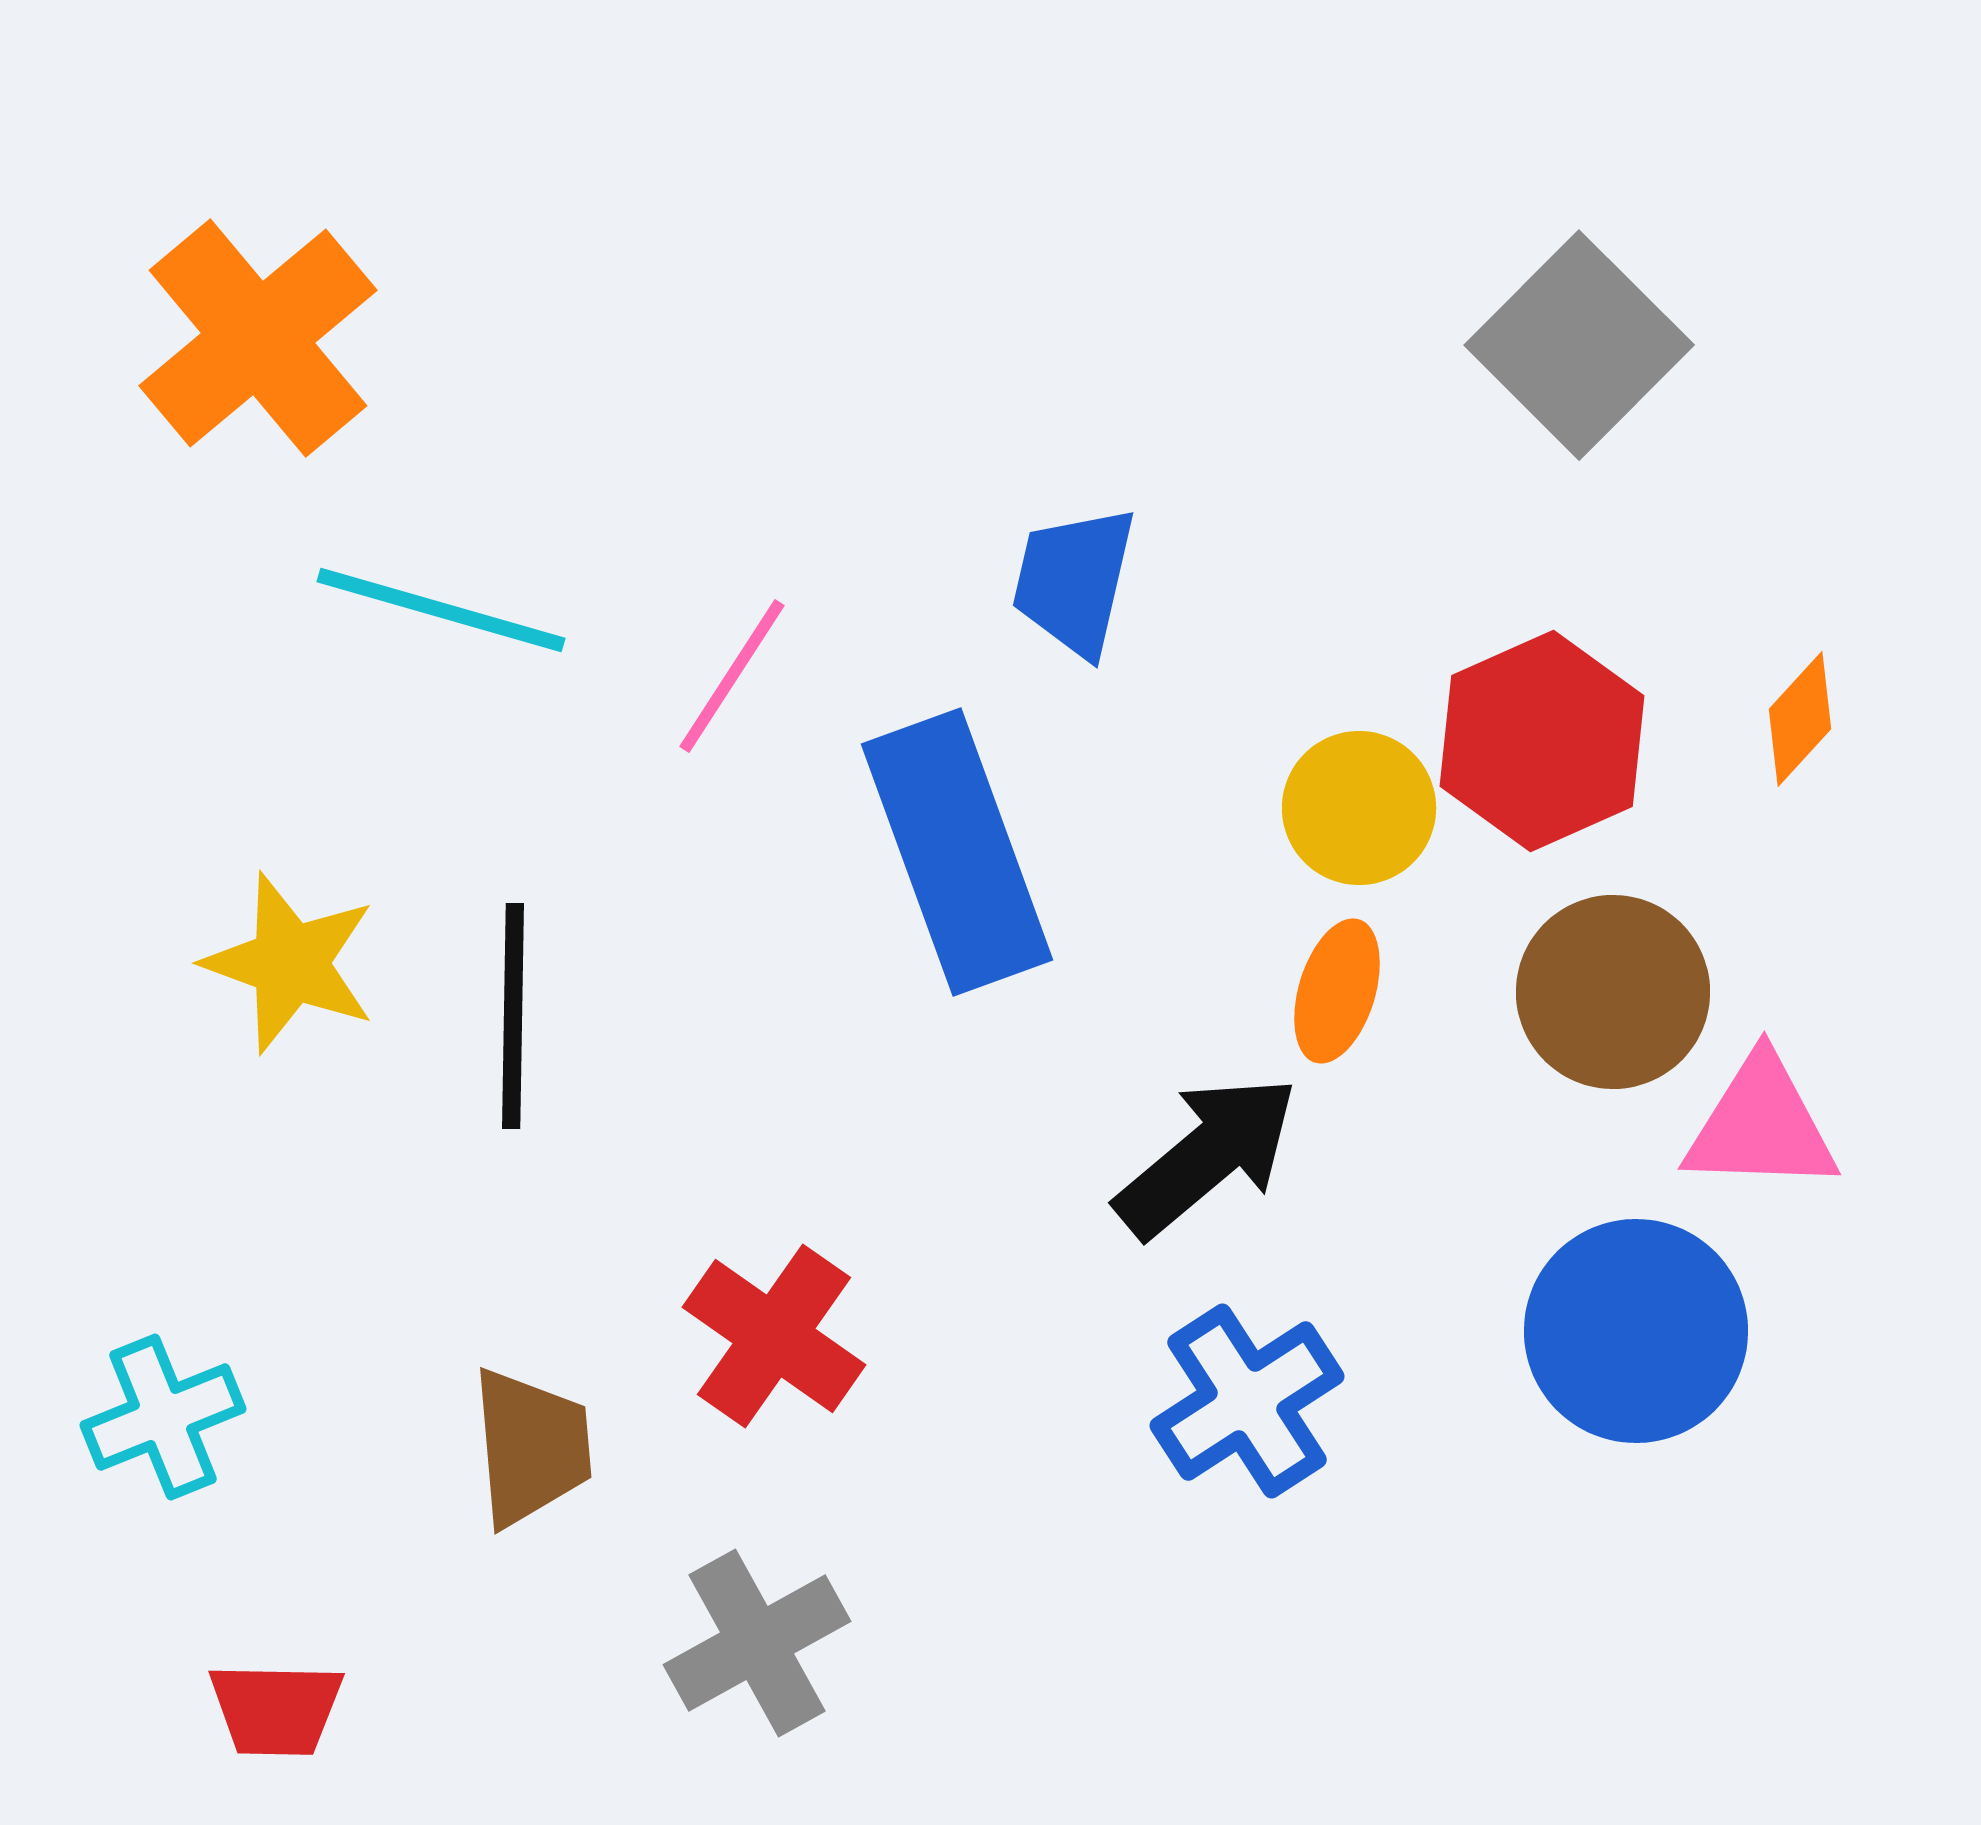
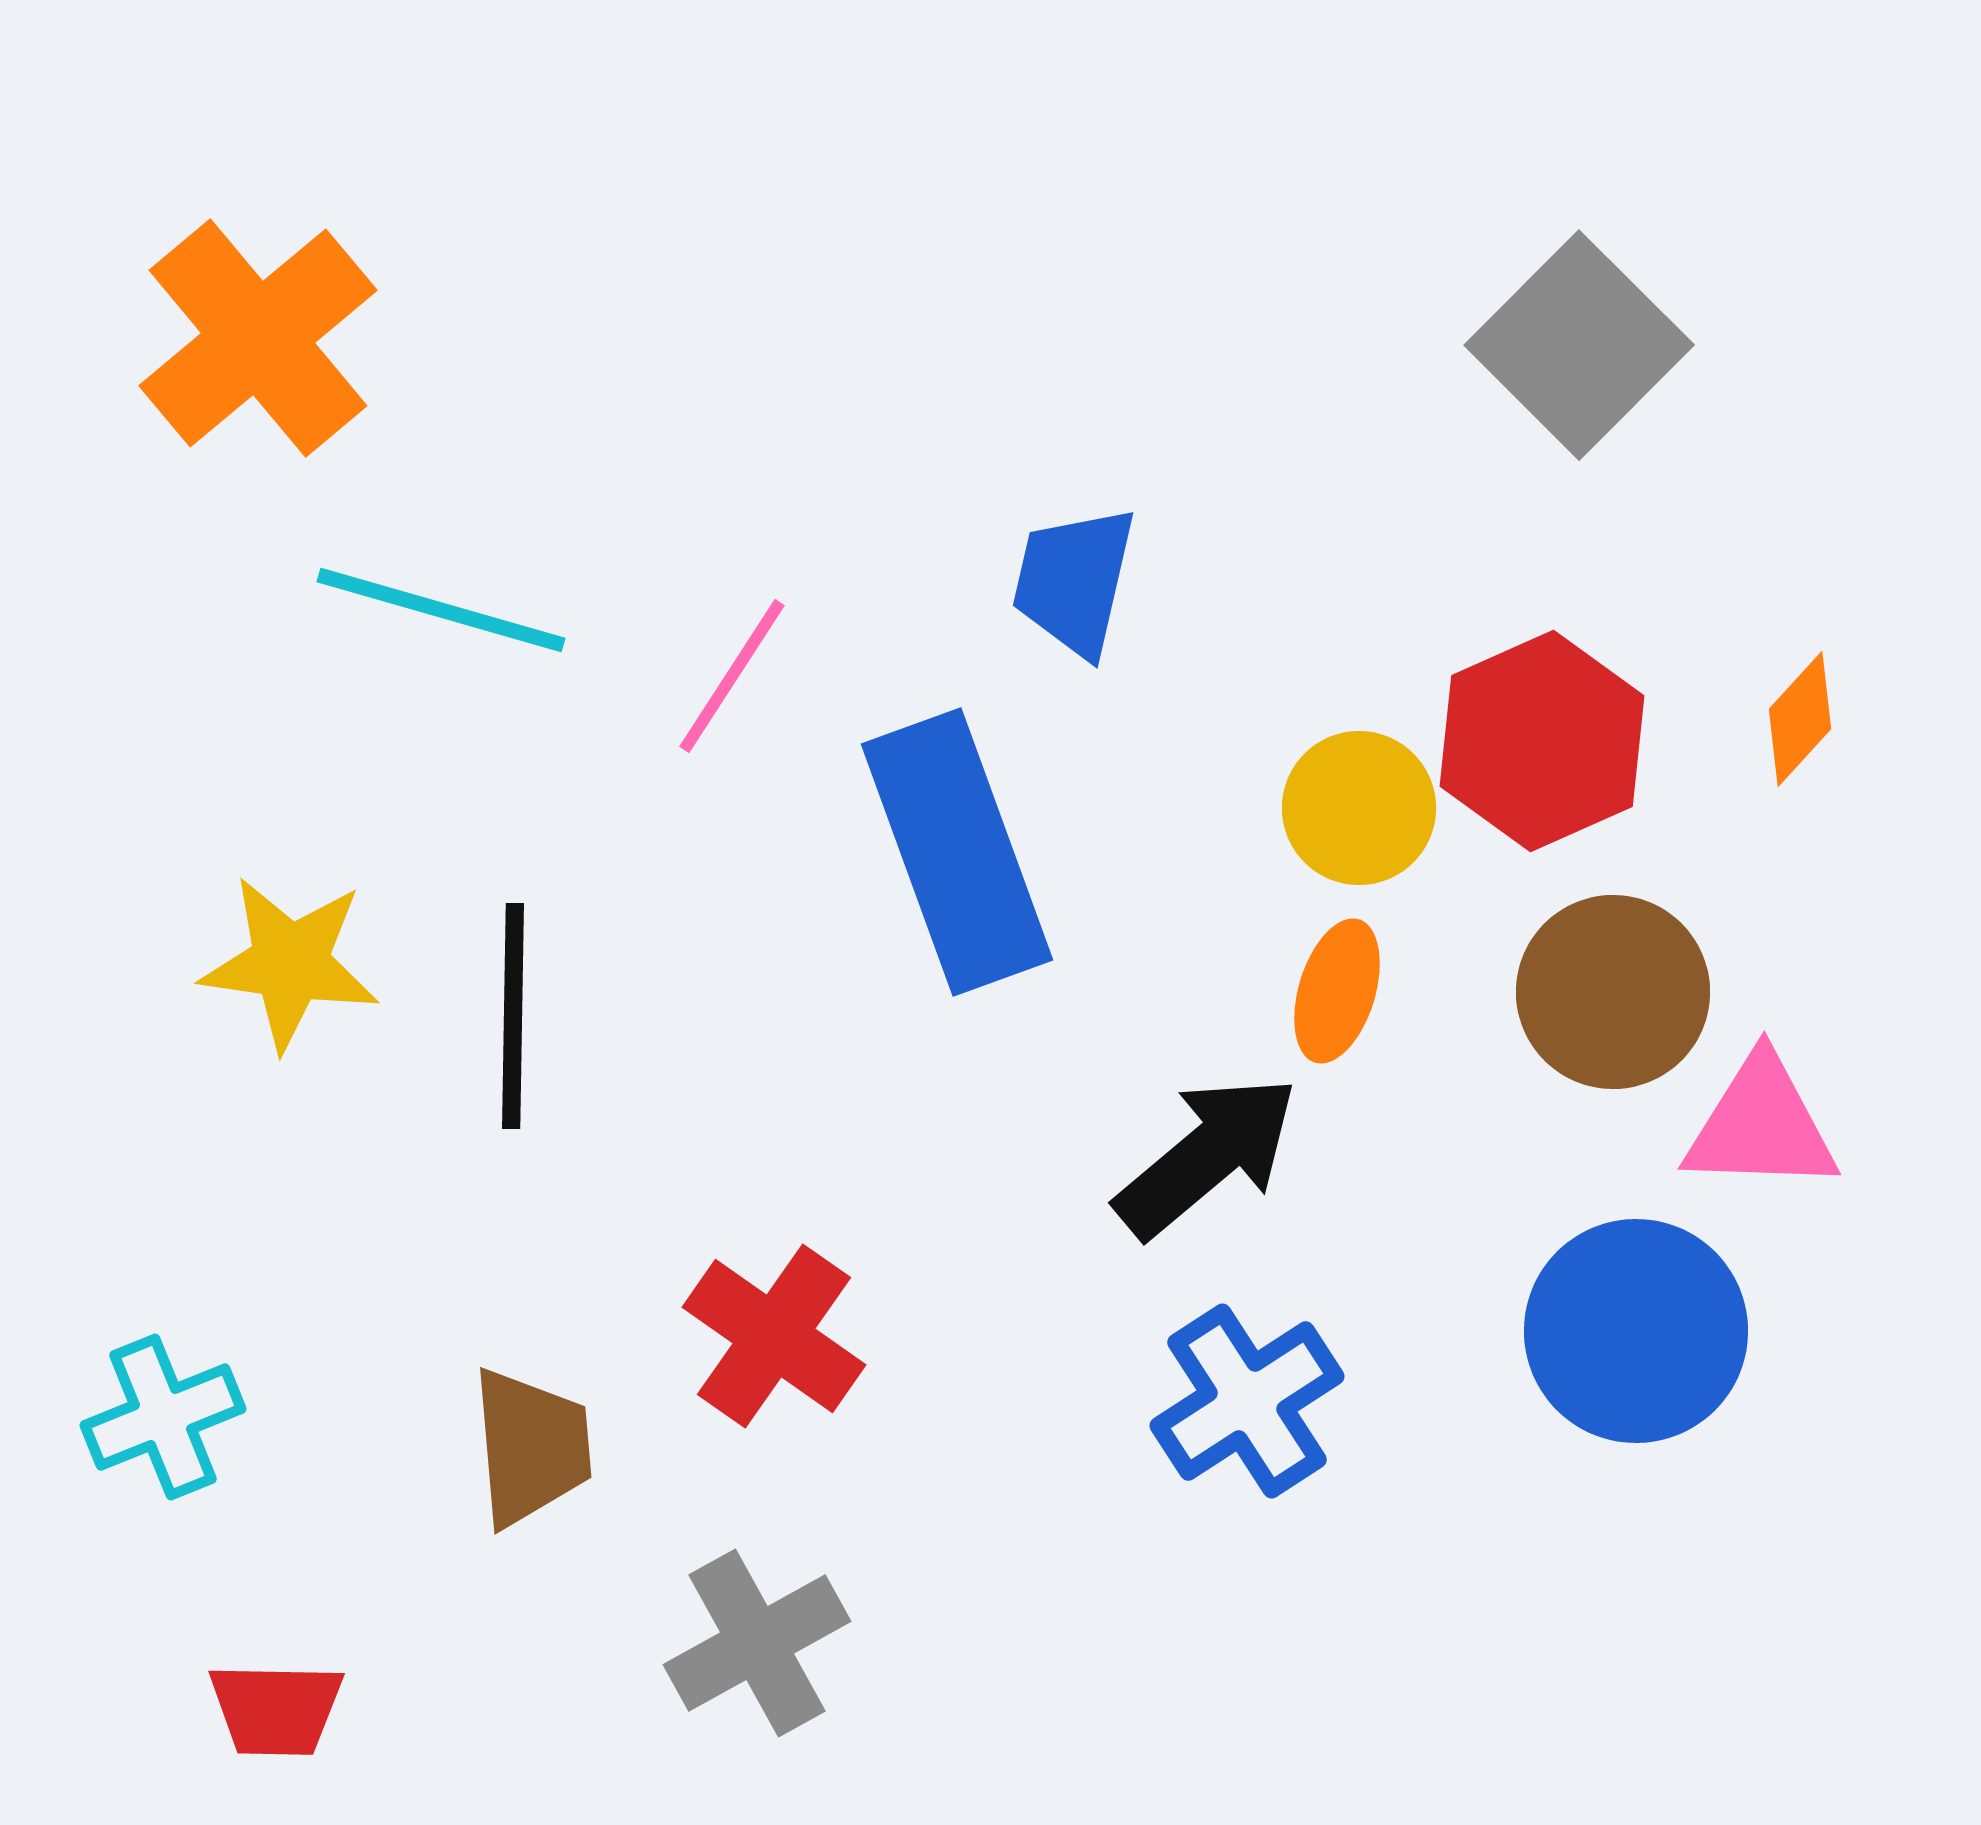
yellow star: rotated 12 degrees counterclockwise
